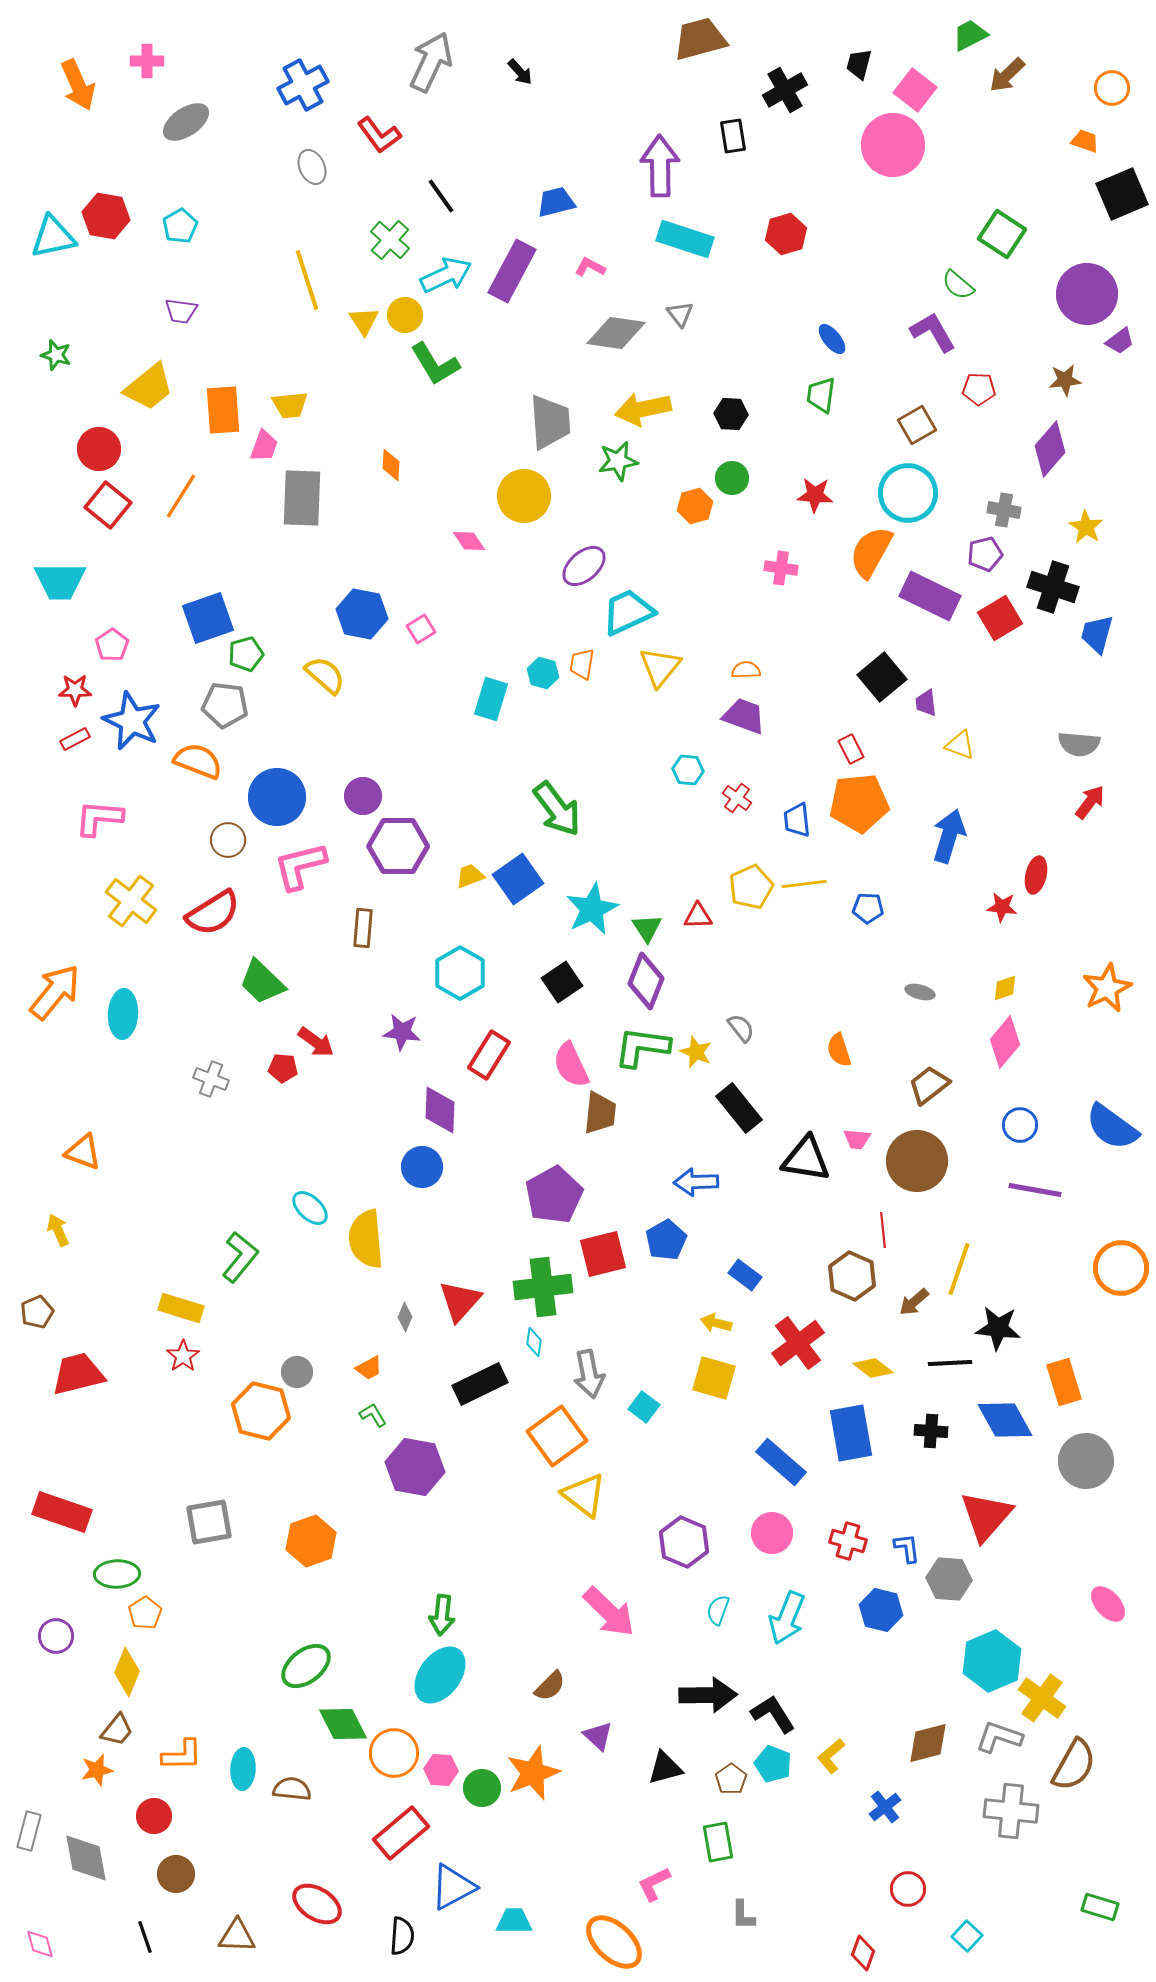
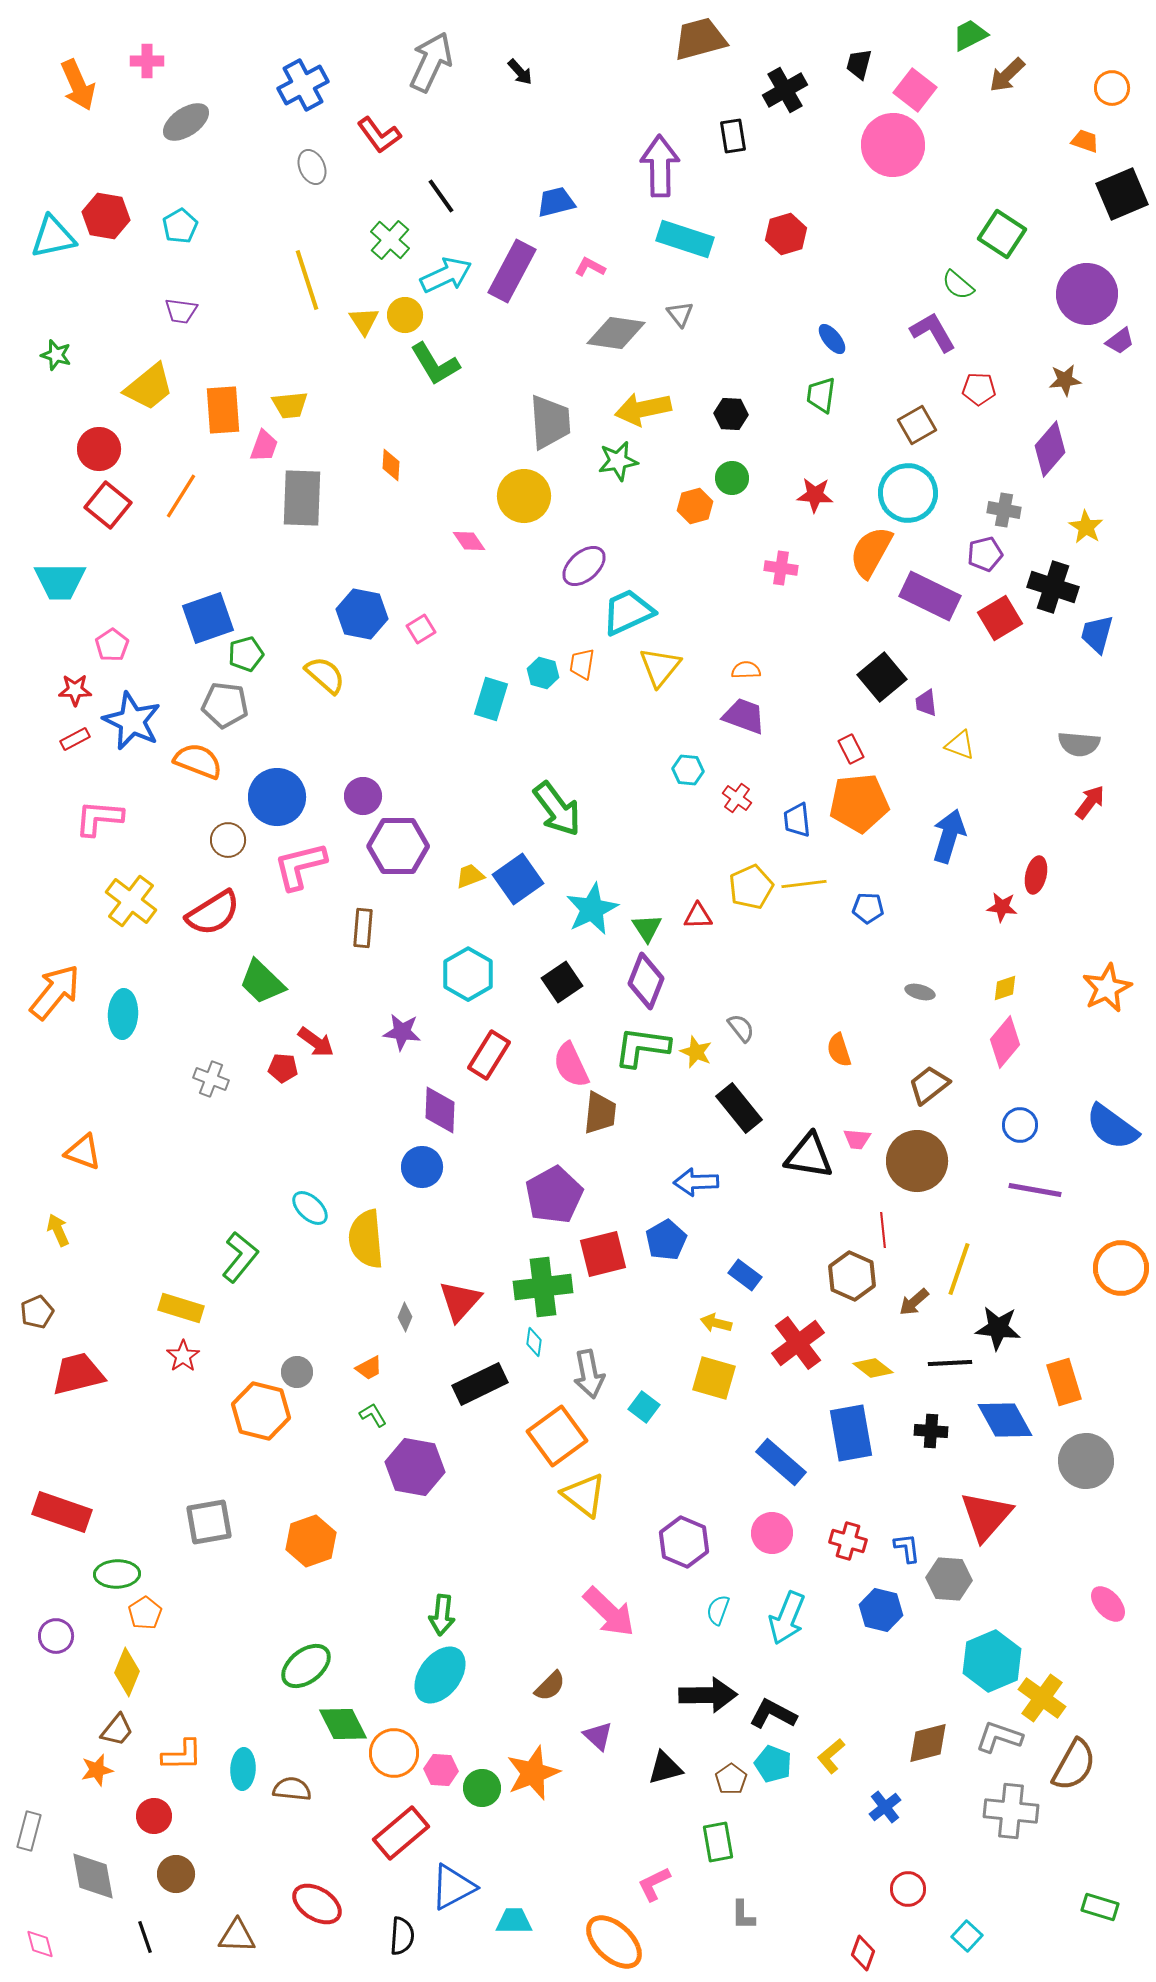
cyan hexagon at (460, 973): moved 8 px right, 1 px down
black triangle at (806, 1159): moved 3 px right, 3 px up
black L-shape at (773, 1714): rotated 30 degrees counterclockwise
gray diamond at (86, 1858): moved 7 px right, 18 px down
